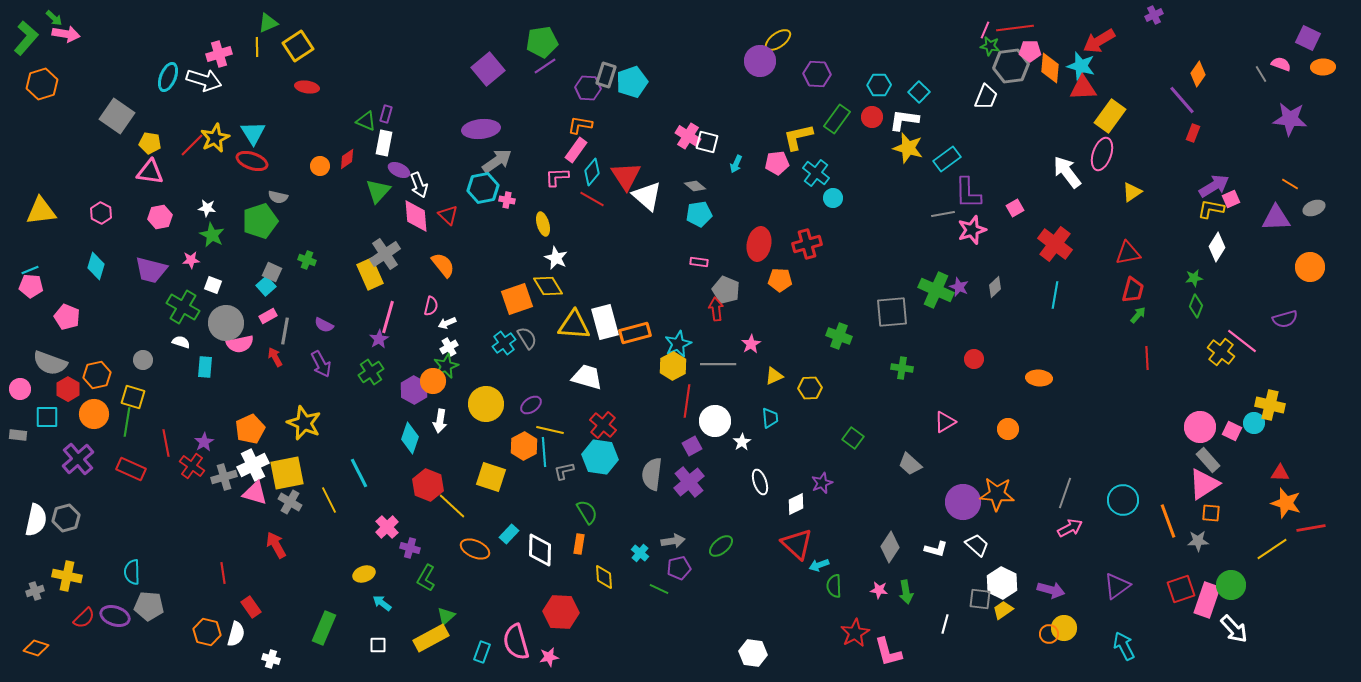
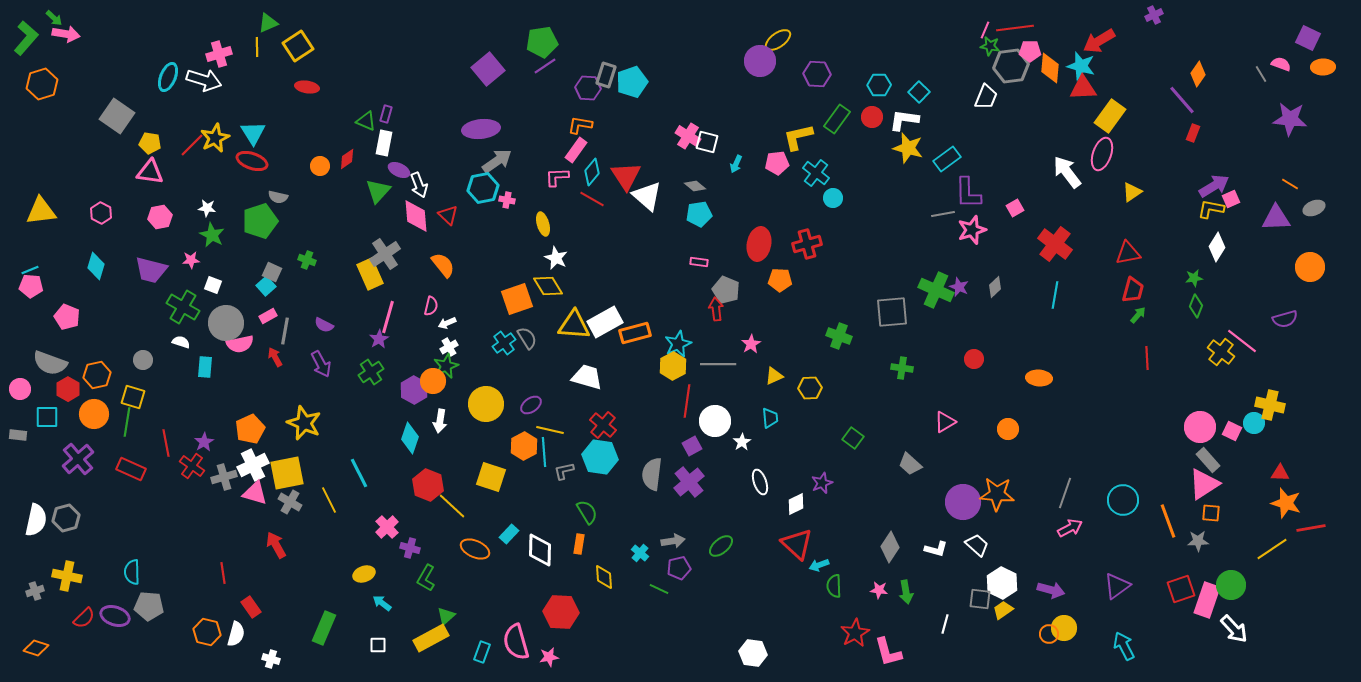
white rectangle at (605, 322): rotated 76 degrees clockwise
